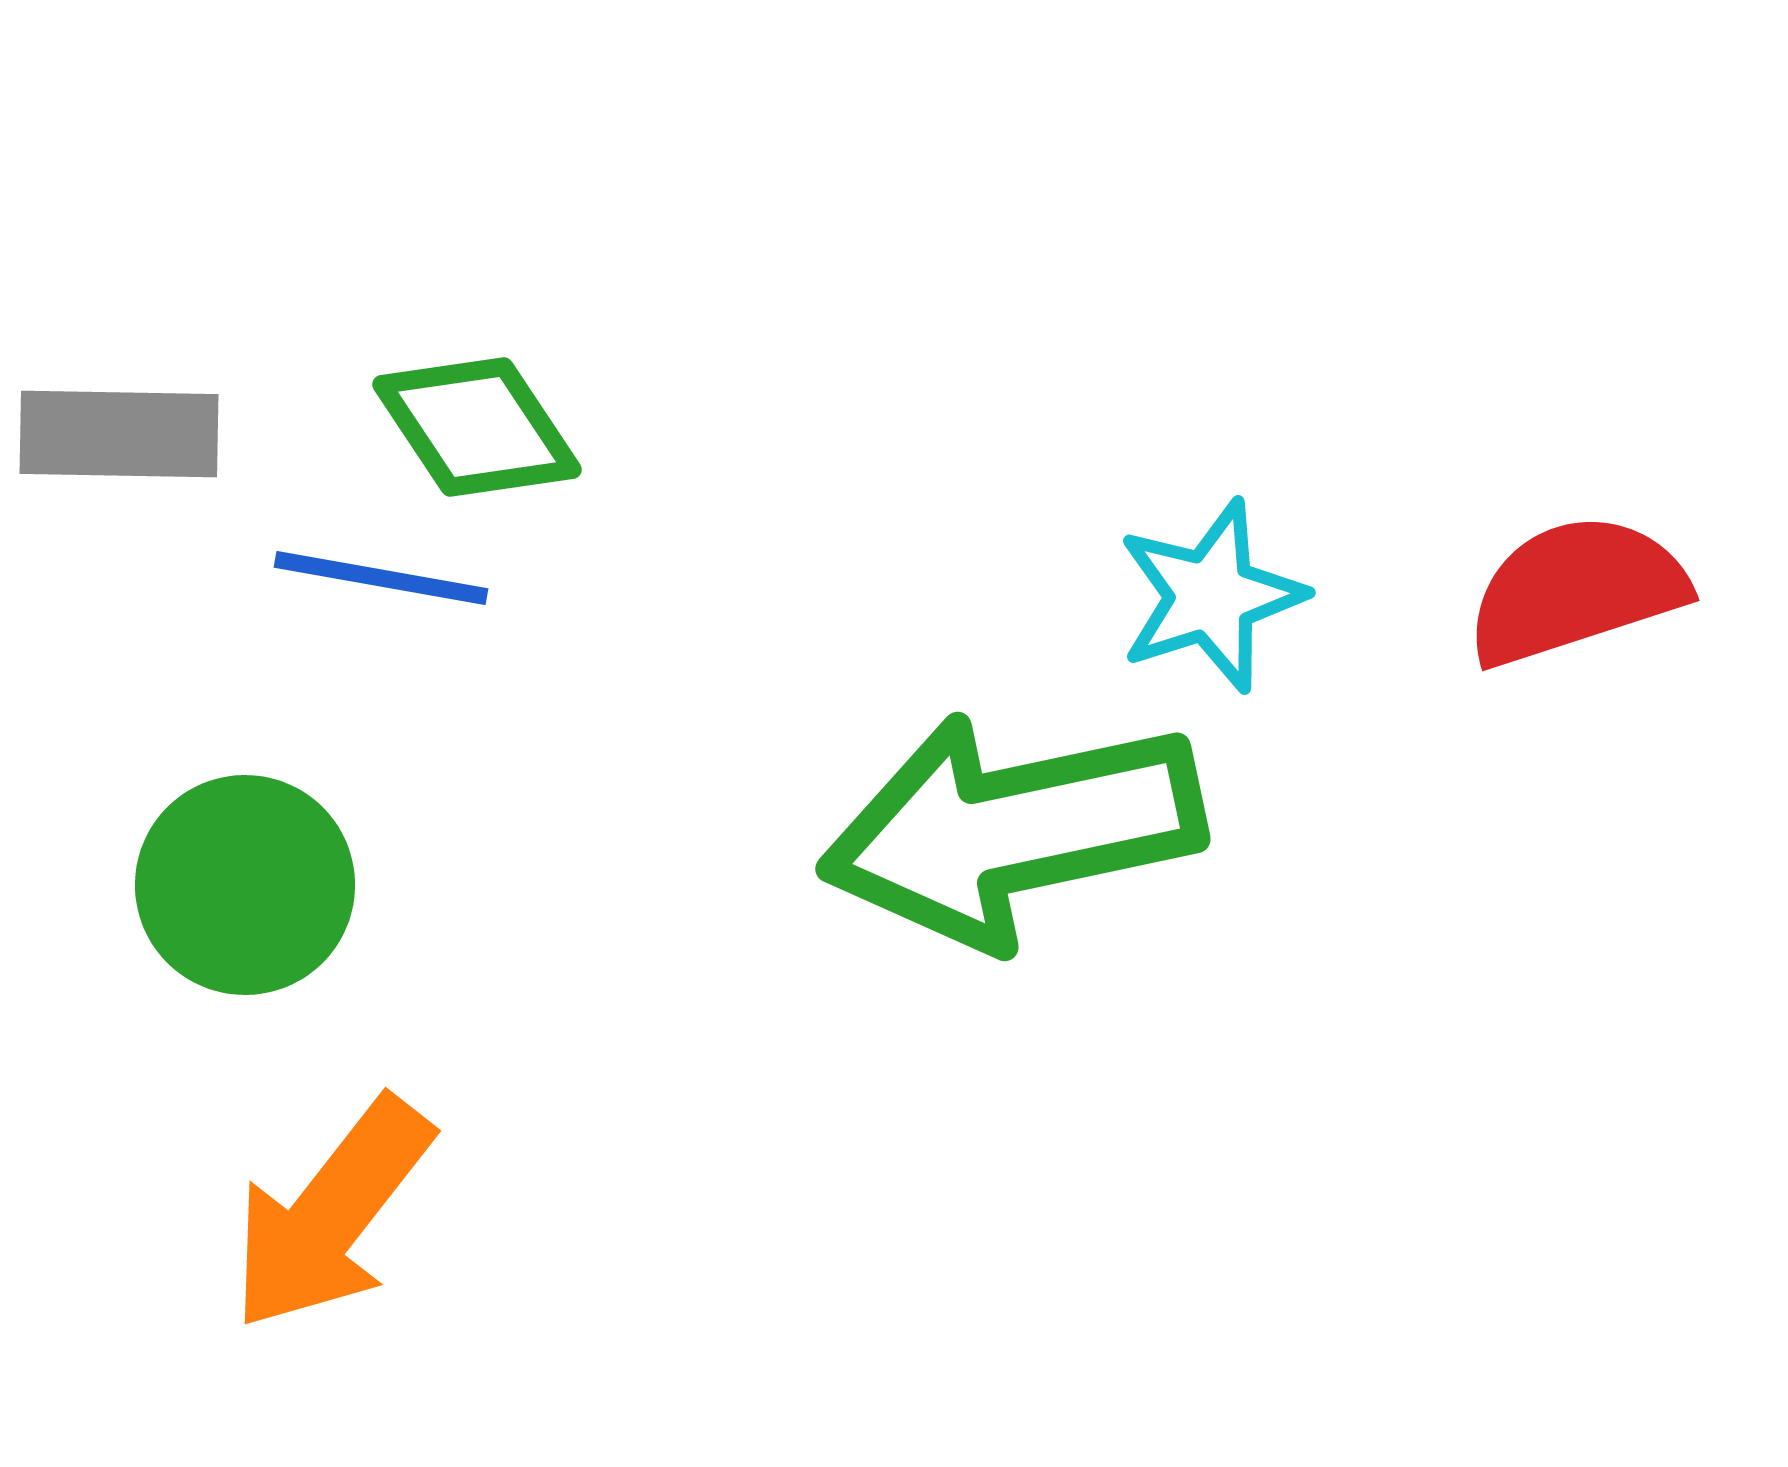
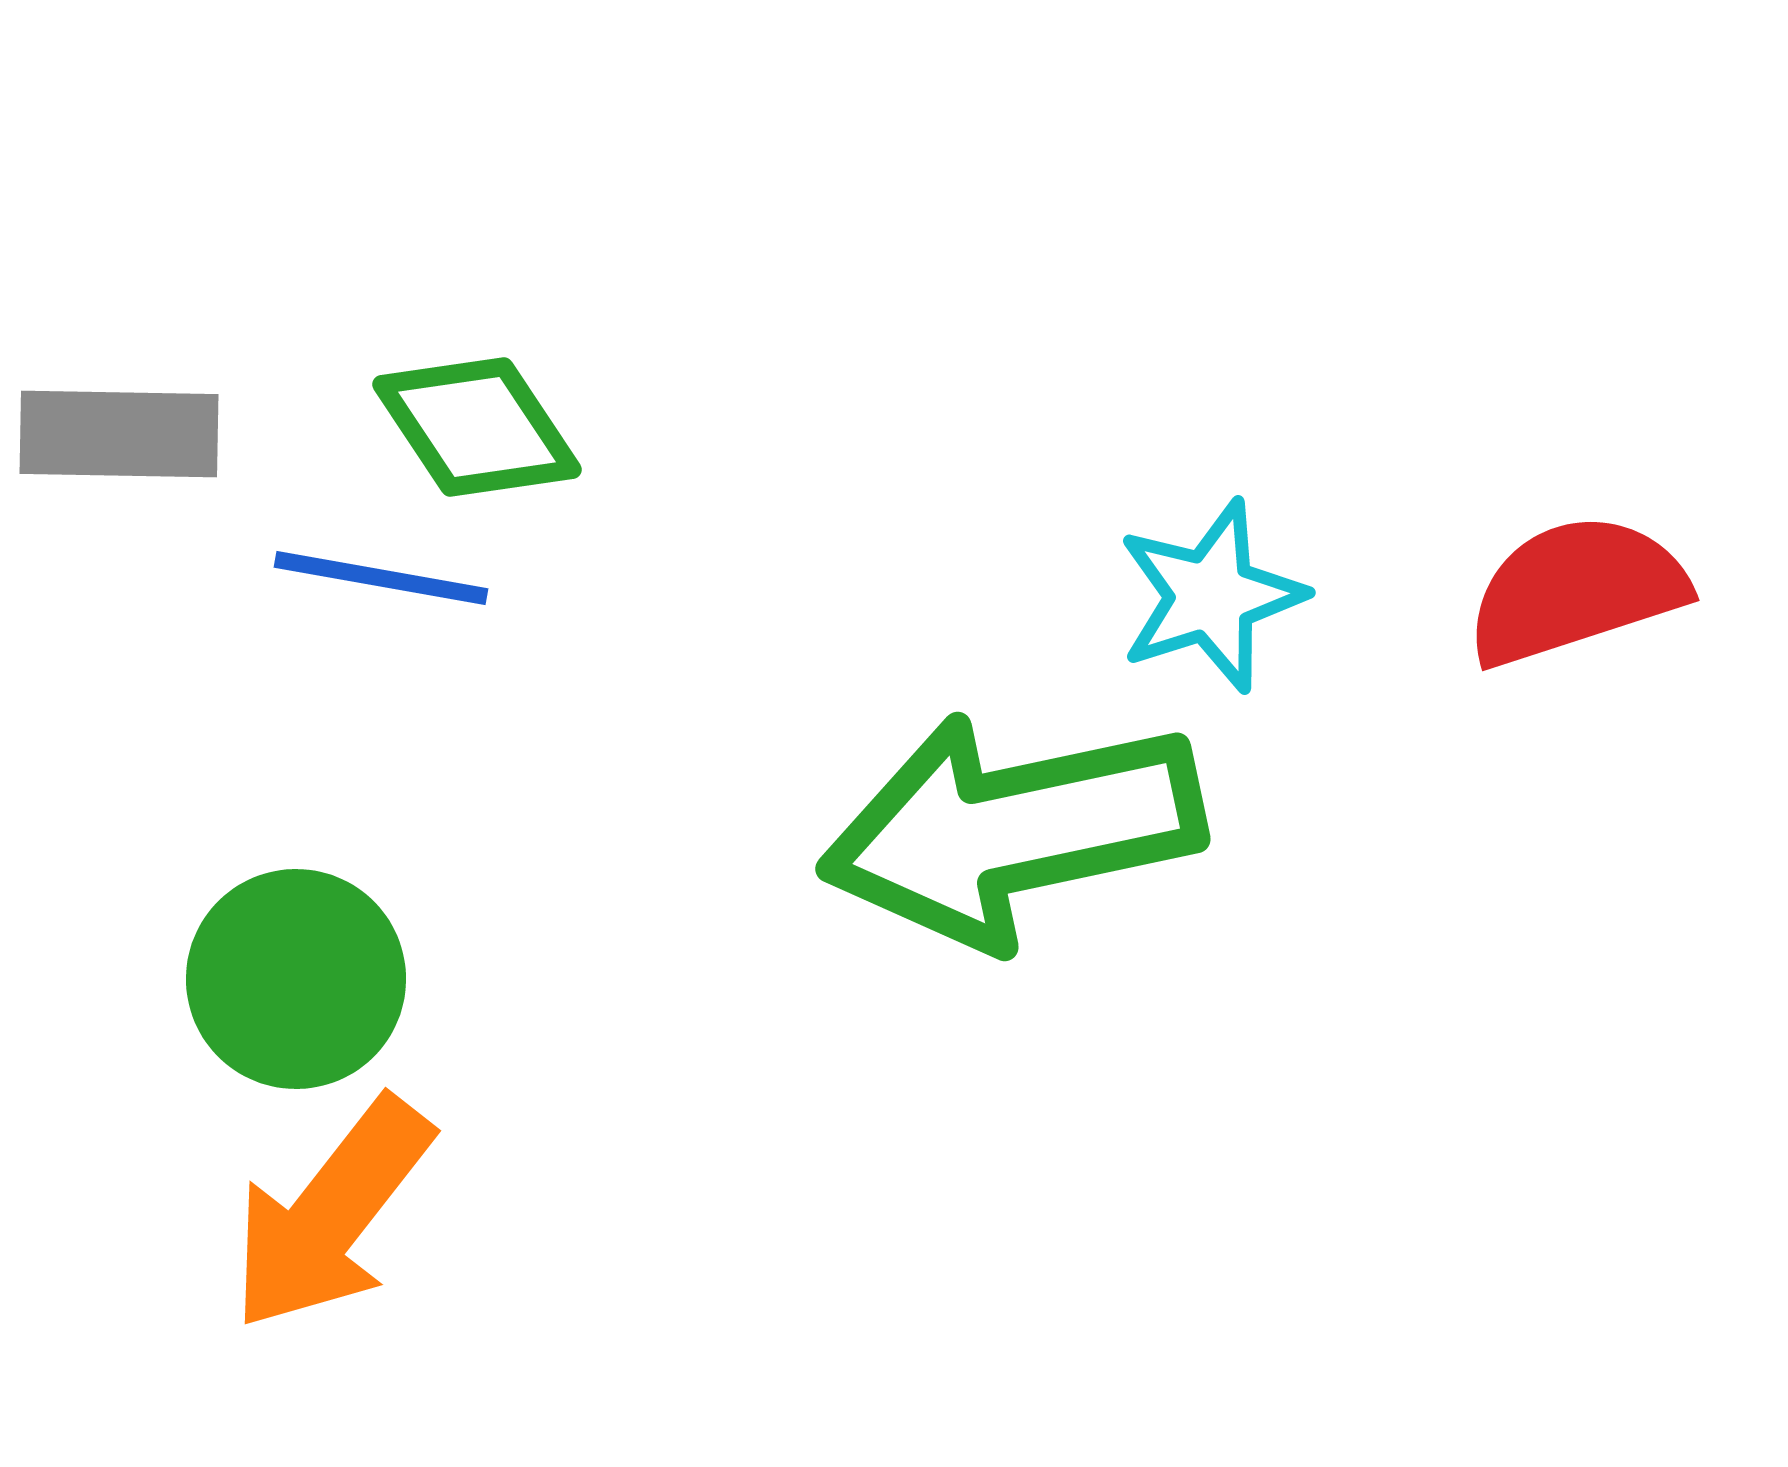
green circle: moved 51 px right, 94 px down
